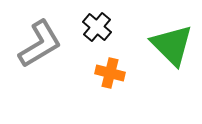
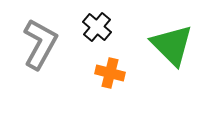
gray L-shape: rotated 30 degrees counterclockwise
